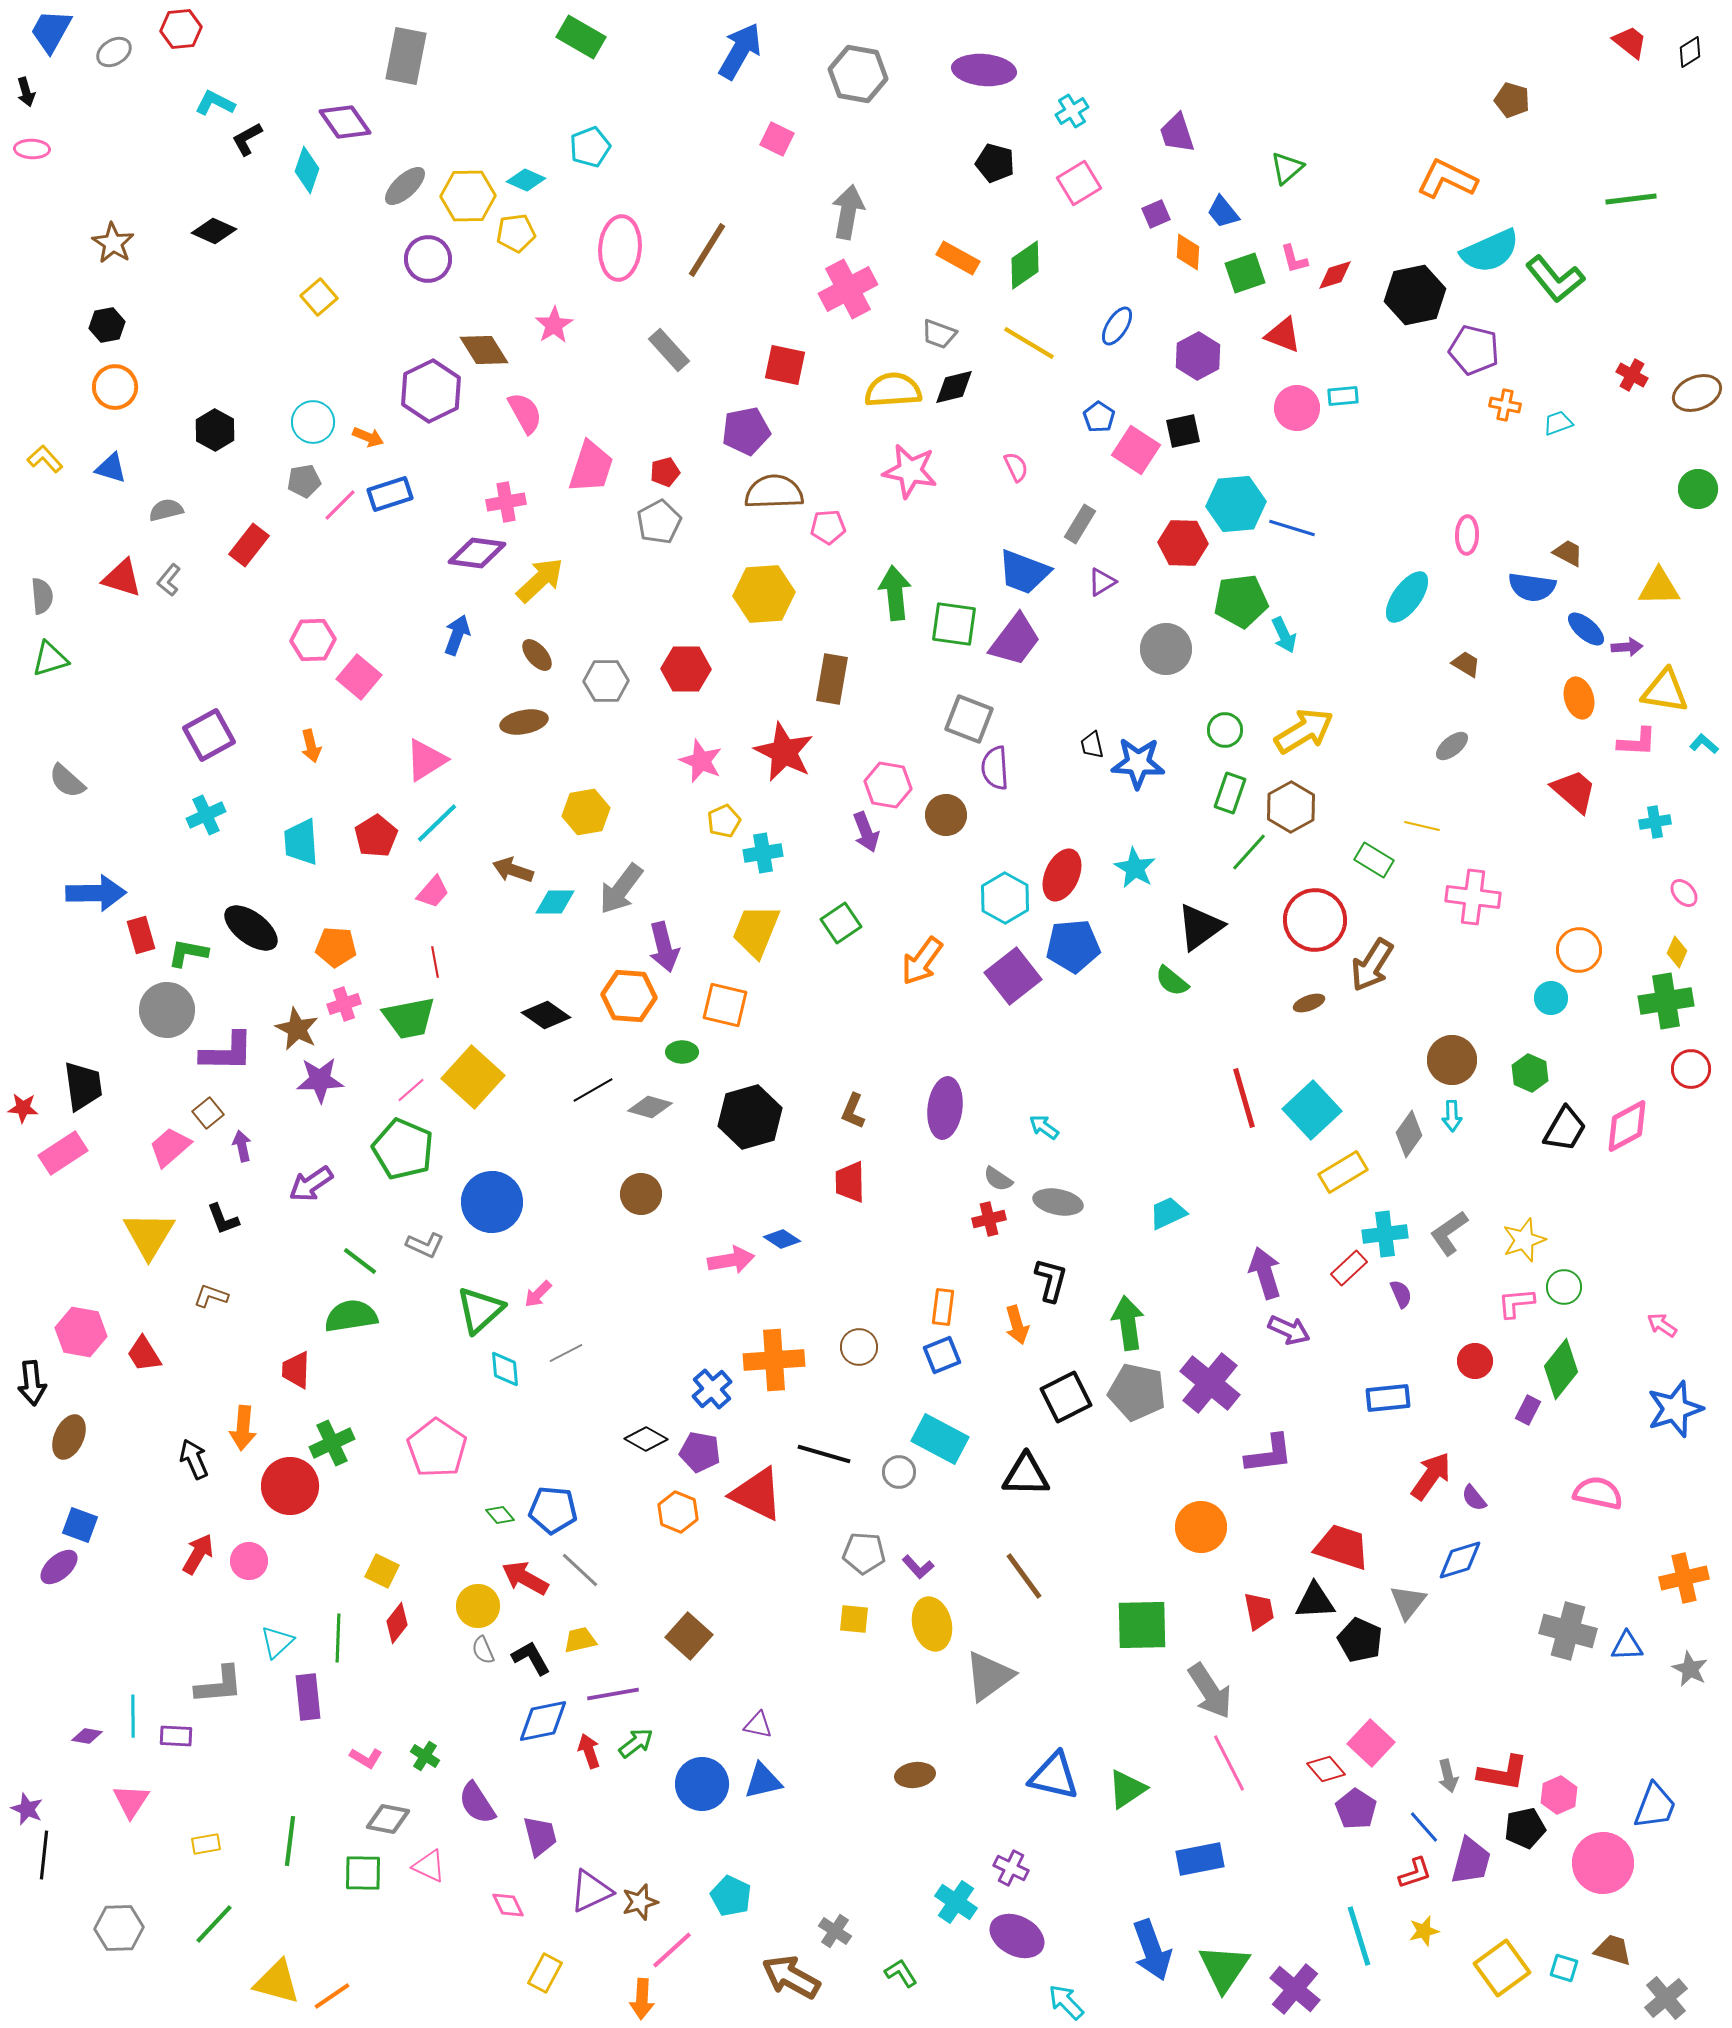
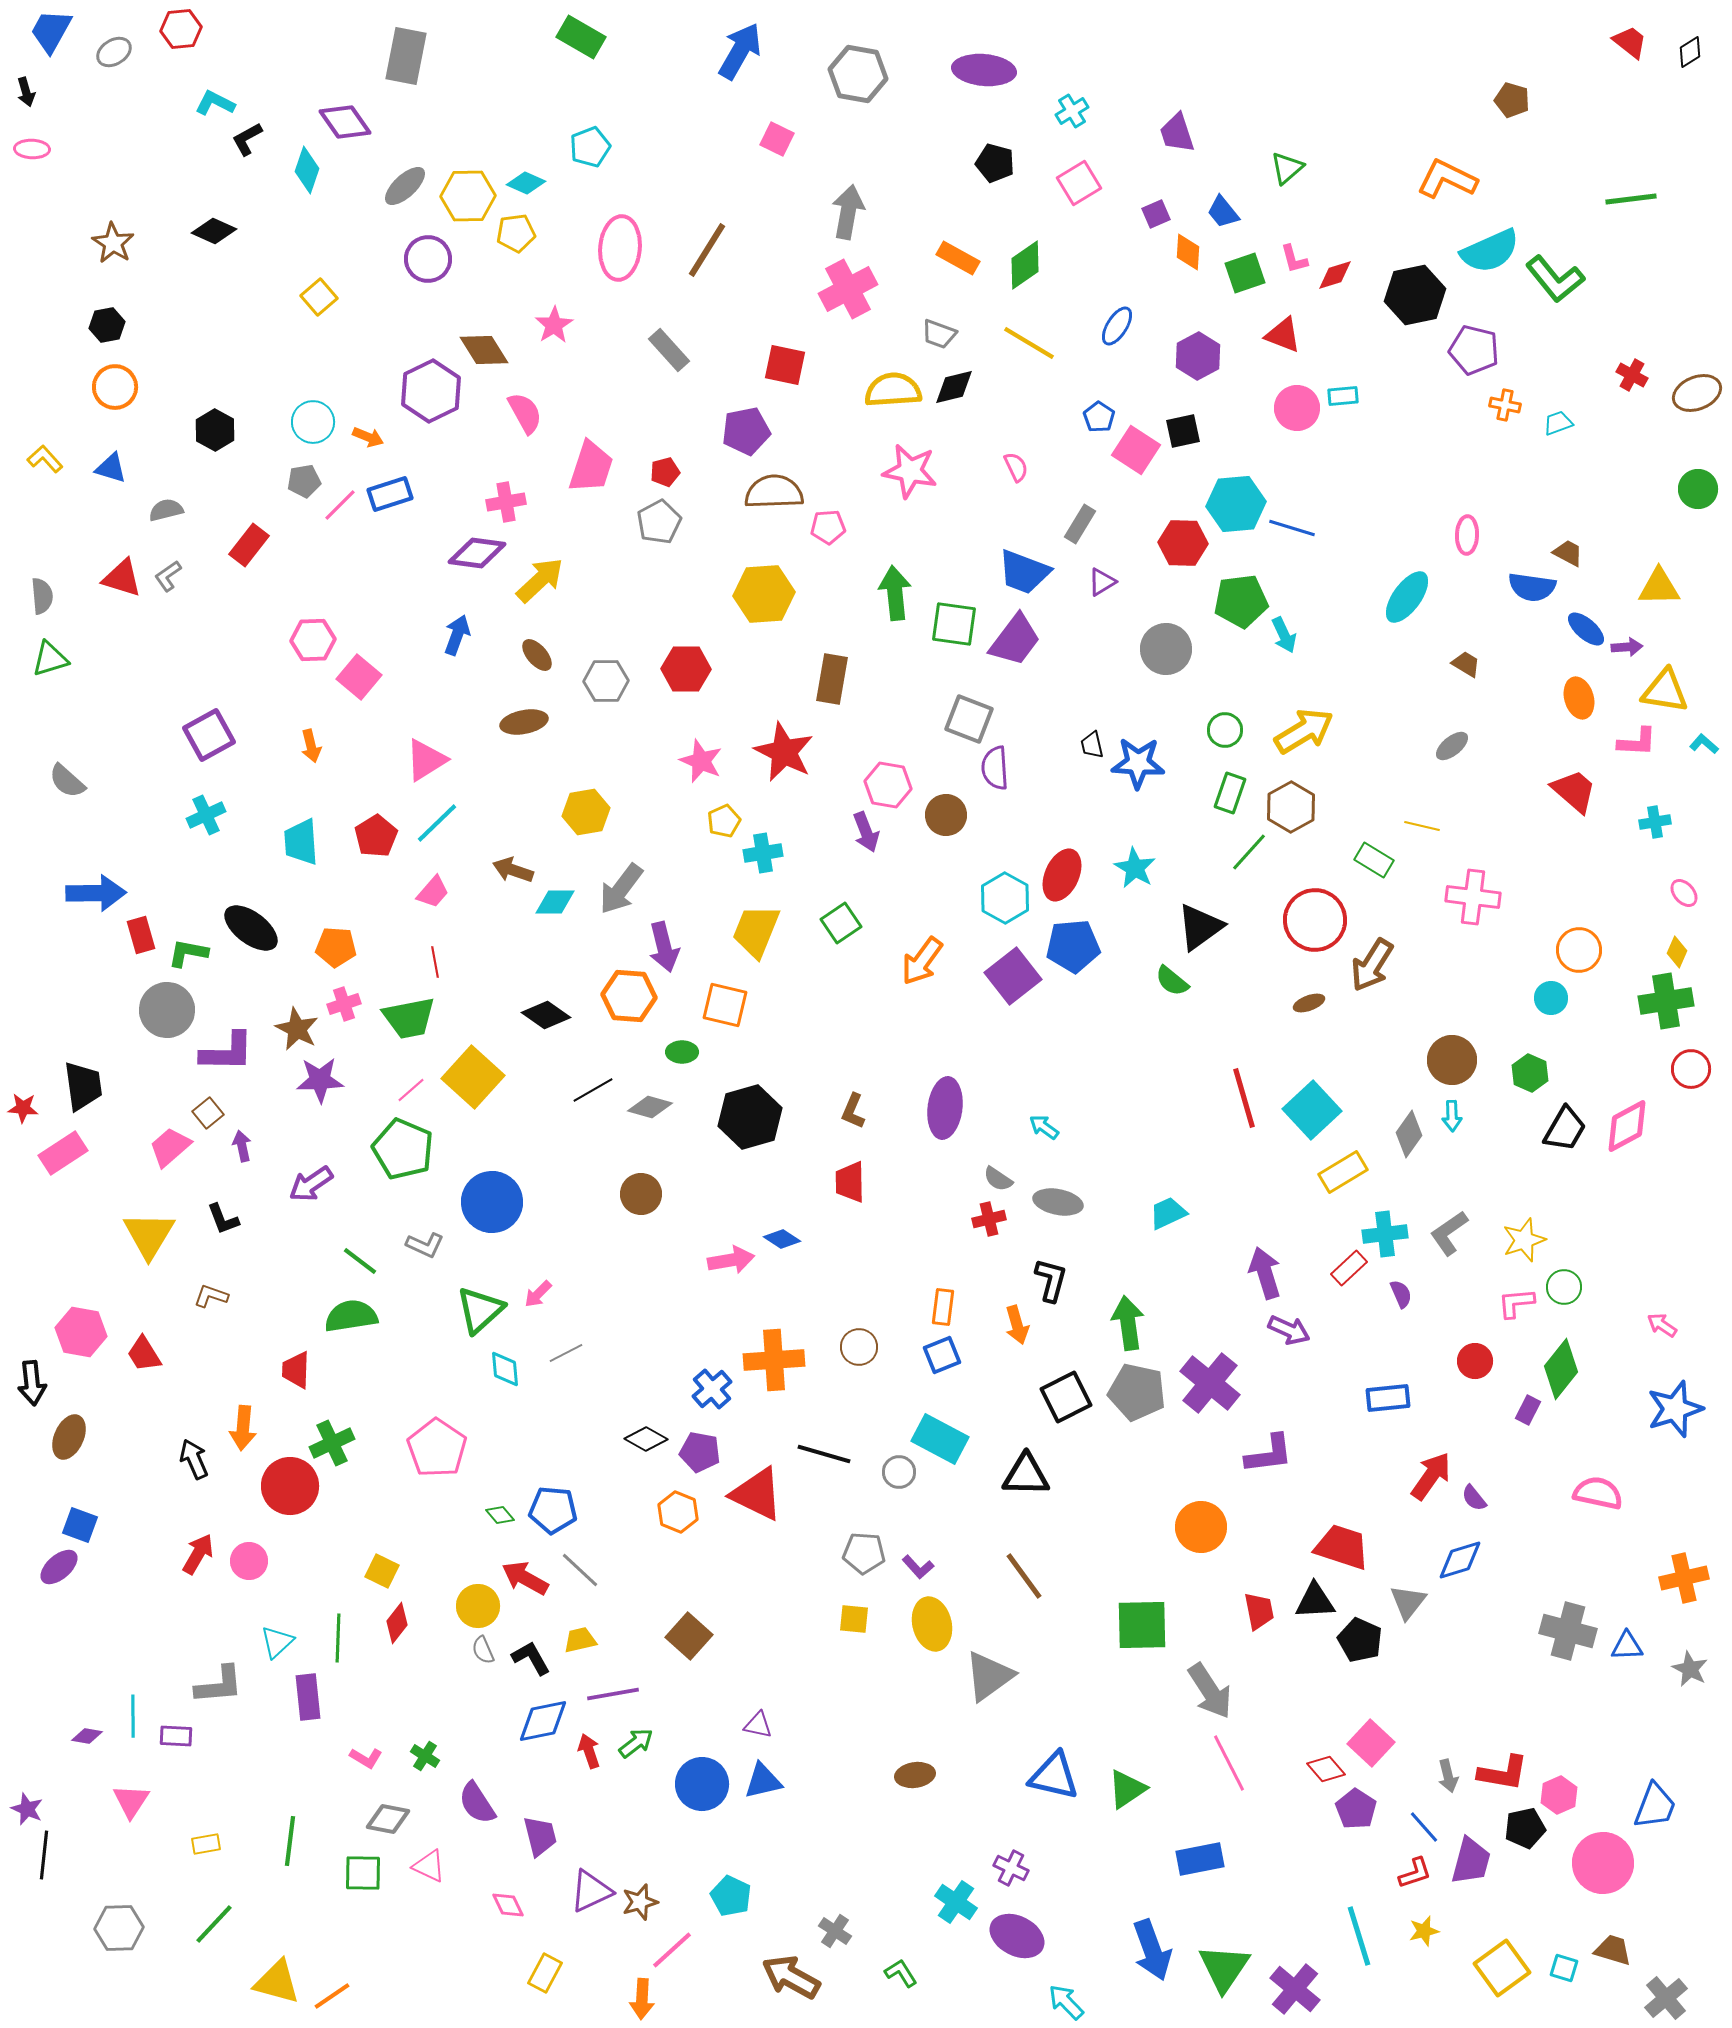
cyan diamond at (526, 180): moved 3 px down
gray L-shape at (169, 580): moved 1 px left, 4 px up; rotated 16 degrees clockwise
